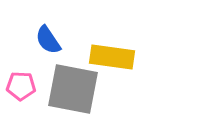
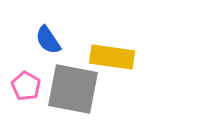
pink pentagon: moved 5 px right; rotated 28 degrees clockwise
